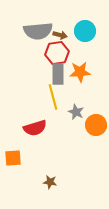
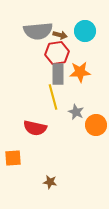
red semicircle: rotated 30 degrees clockwise
